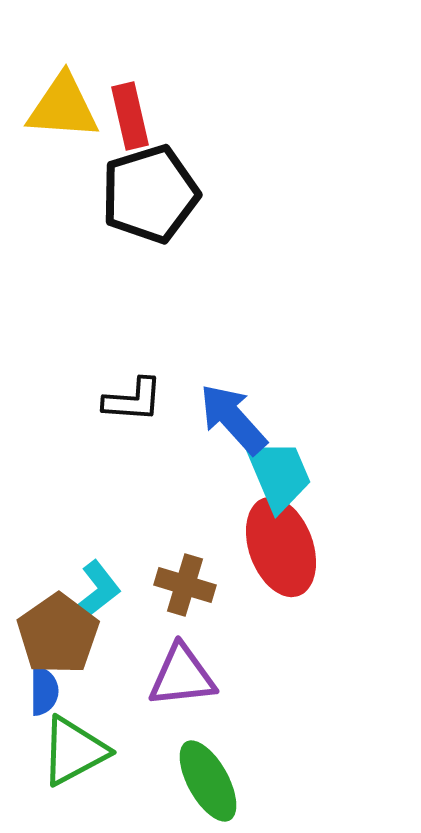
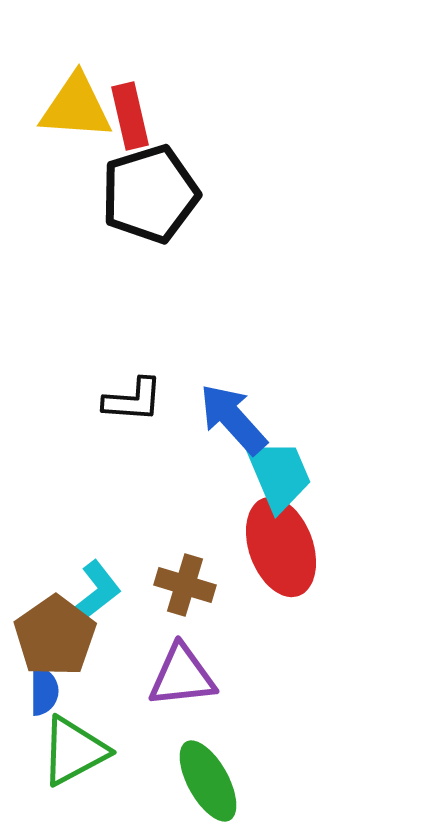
yellow triangle: moved 13 px right
brown pentagon: moved 3 px left, 2 px down
